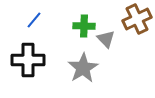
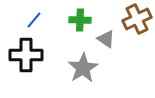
green cross: moved 4 px left, 6 px up
gray triangle: rotated 12 degrees counterclockwise
black cross: moved 2 px left, 5 px up
